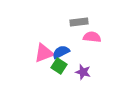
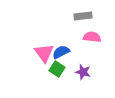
gray rectangle: moved 4 px right, 6 px up
pink triangle: rotated 45 degrees counterclockwise
green square: moved 2 px left, 3 px down
